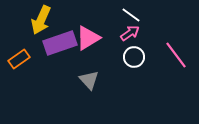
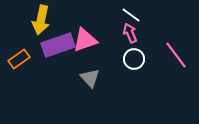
yellow arrow: rotated 12 degrees counterclockwise
pink arrow: rotated 78 degrees counterclockwise
pink triangle: moved 3 px left, 2 px down; rotated 12 degrees clockwise
purple rectangle: moved 2 px left, 2 px down
white circle: moved 2 px down
gray triangle: moved 1 px right, 2 px up
